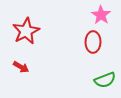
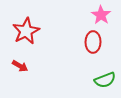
red arrow: moved 1 px left, 1 px up
